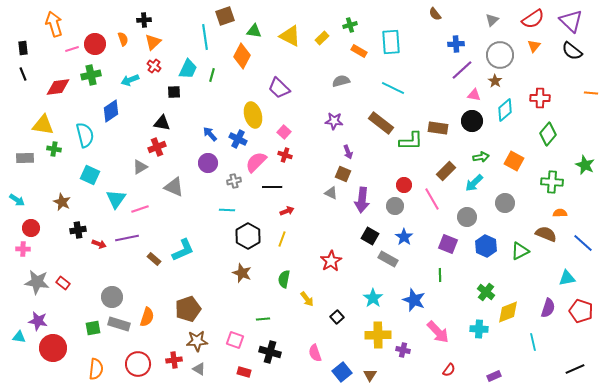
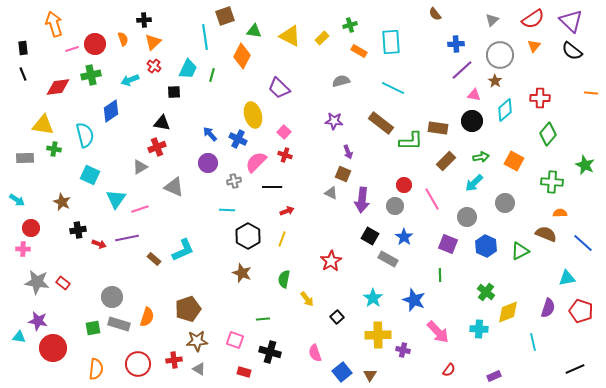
brown rectangle at (446, 171): moved 10 px up
